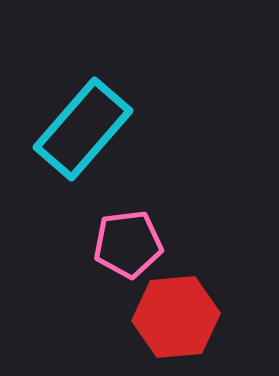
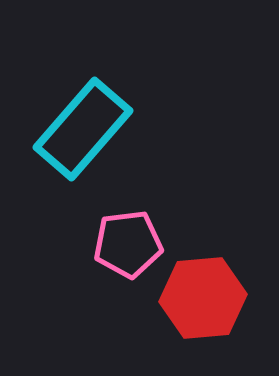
red hexagon: moved 27 px right, 19 px up
